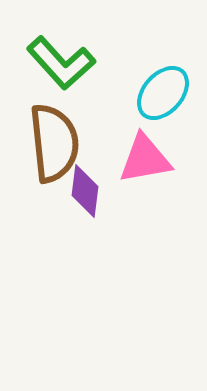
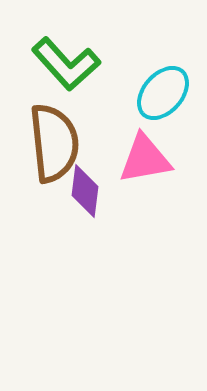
green L-shape: moved 5 px right, 1 px down
